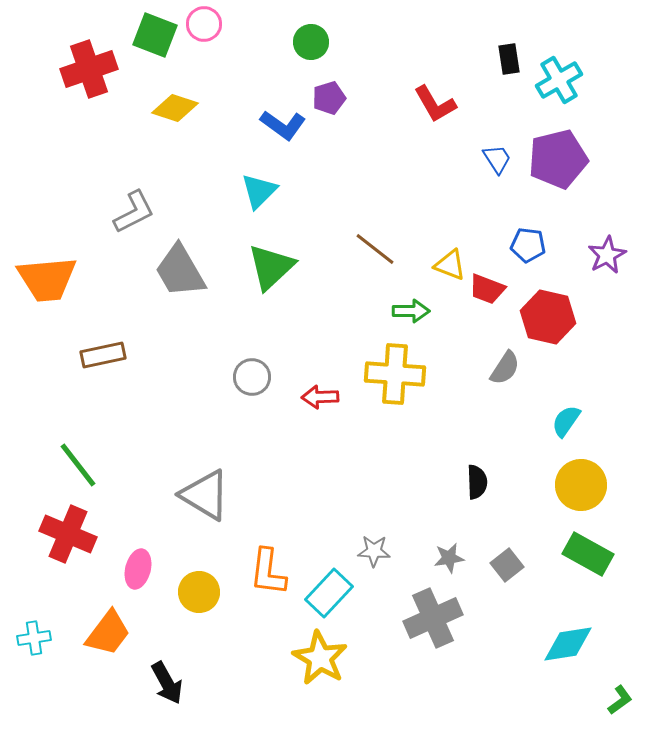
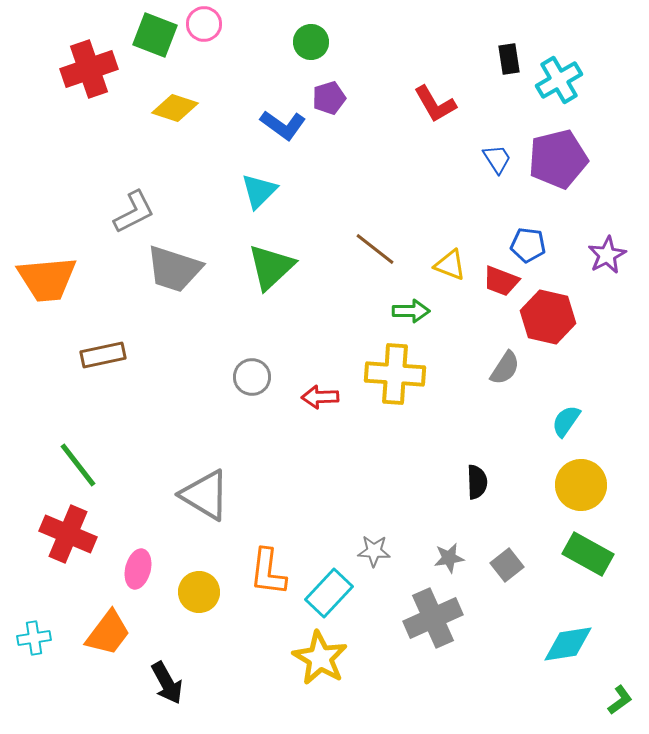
gray trapezoid at (180, 271): moved 6 px left, 2 px up; rotated 42 degrees counterclockwise
red trapezoid at (487, 289): moved 14 px right, 8 px up
